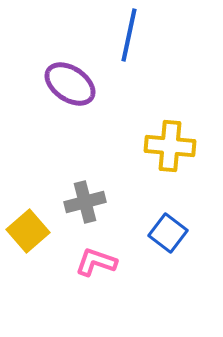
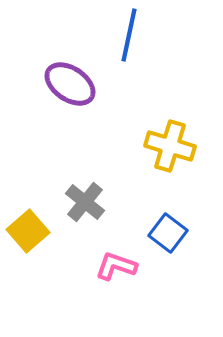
yellow cross: rotated 12 degrees clockwise
gray cross: rotated 36 degrees counterclockwise
pink L-shape: moved 20 px right, 4 px down
